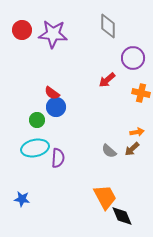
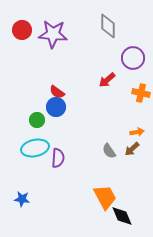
red semicircle: moved 5 px right, 1 px up
gray semicircle: rotated 14 degrees clockwise
